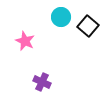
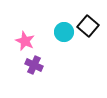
cyan circle: moved 3 px right, 15 px down
purple cross: moved 8 px left, 17 px up
